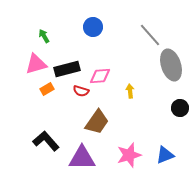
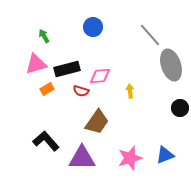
pink star: moved 1 px right, 3 px down
